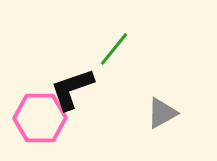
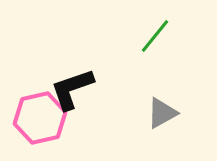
green line: moved 41 px right, 13 px up
pink hexagon: rotated 12 degrees counterclockwise
